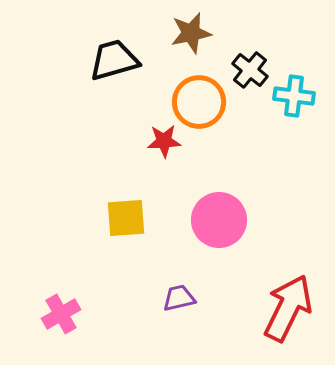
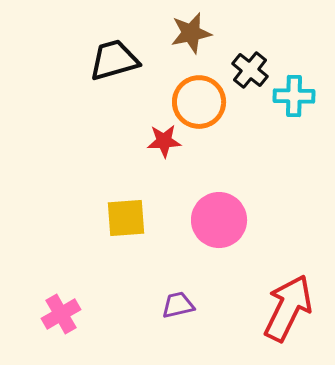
cyan cross: rotated 6 degrees counterclockwise
purple trapezoid: moved 1 px left, 7 px down
